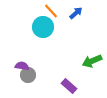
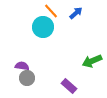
gray circle: moved 1 px left, 3 px down
